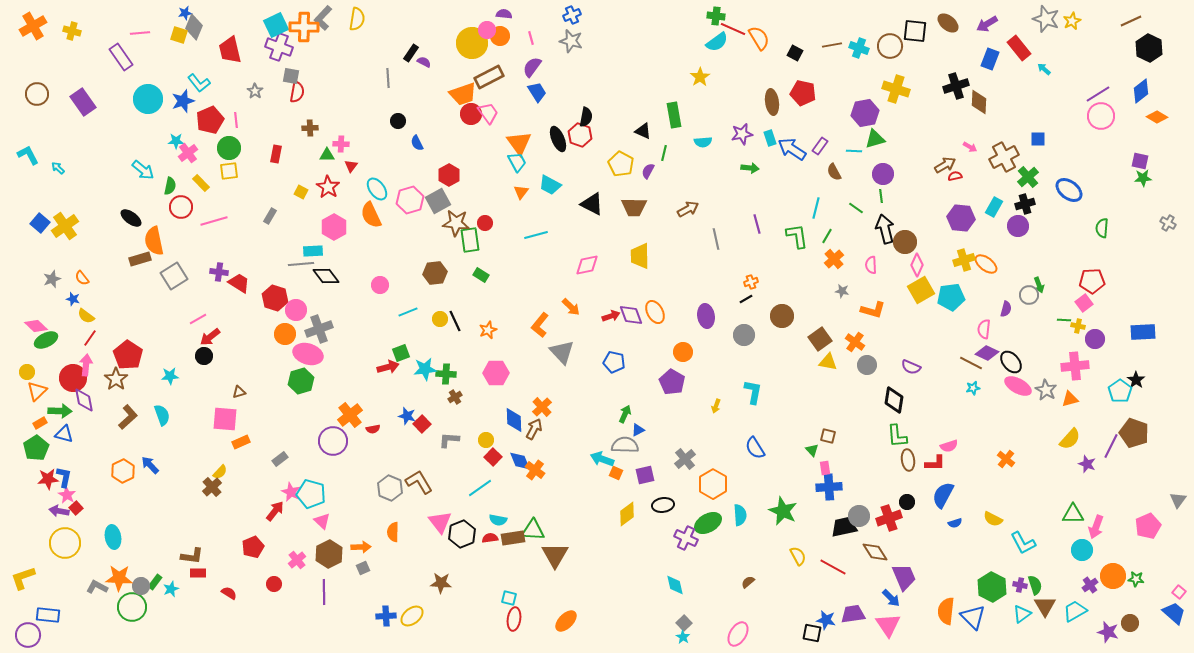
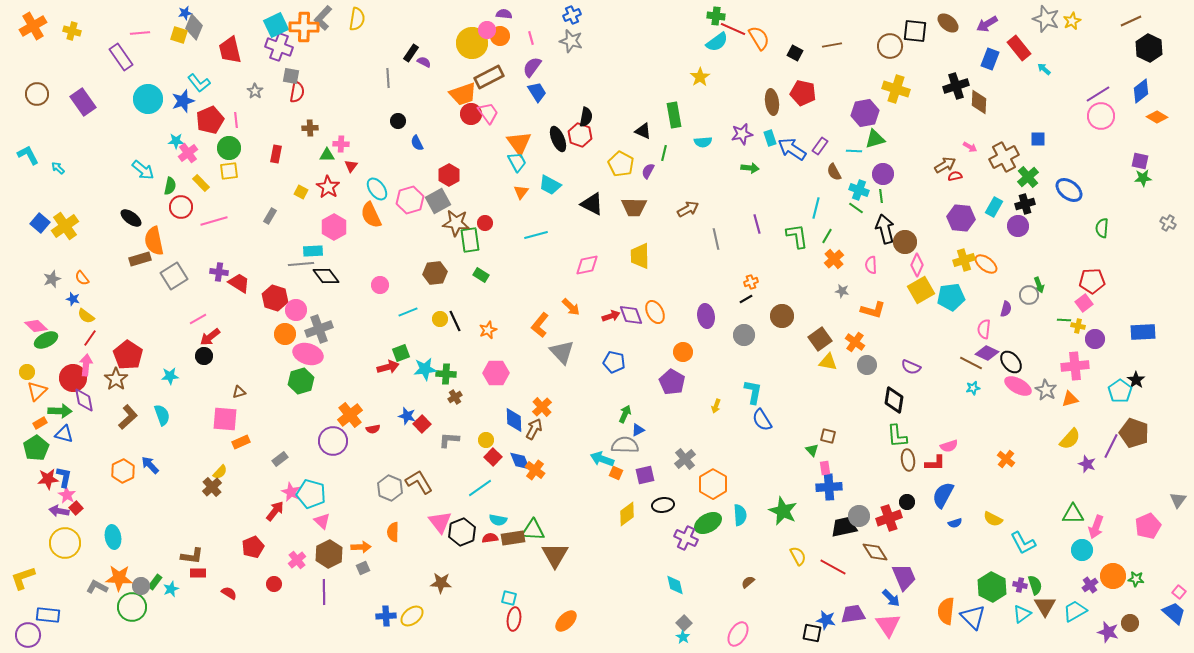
cyan cross at (859, 48): moved 142 px down
blue semicircle at (755, 448): moved 7 px right, 28 px up
black hexagon at (462, 534): moved 2 px up
